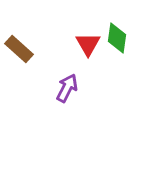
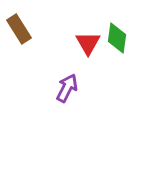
red triangle: moved 1 px up
brown rectangle: moved 20 px up; rotated 16 degrees clockwise
